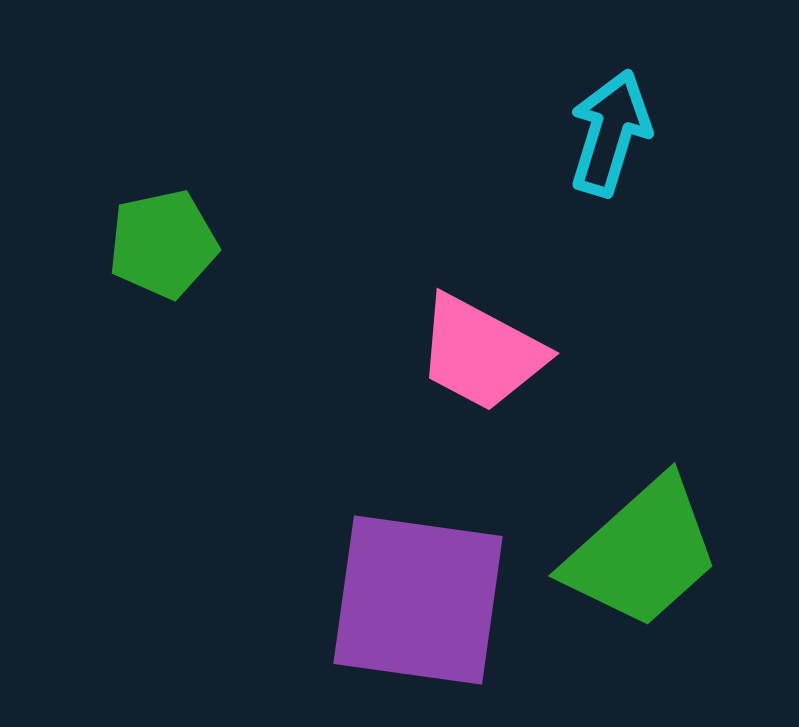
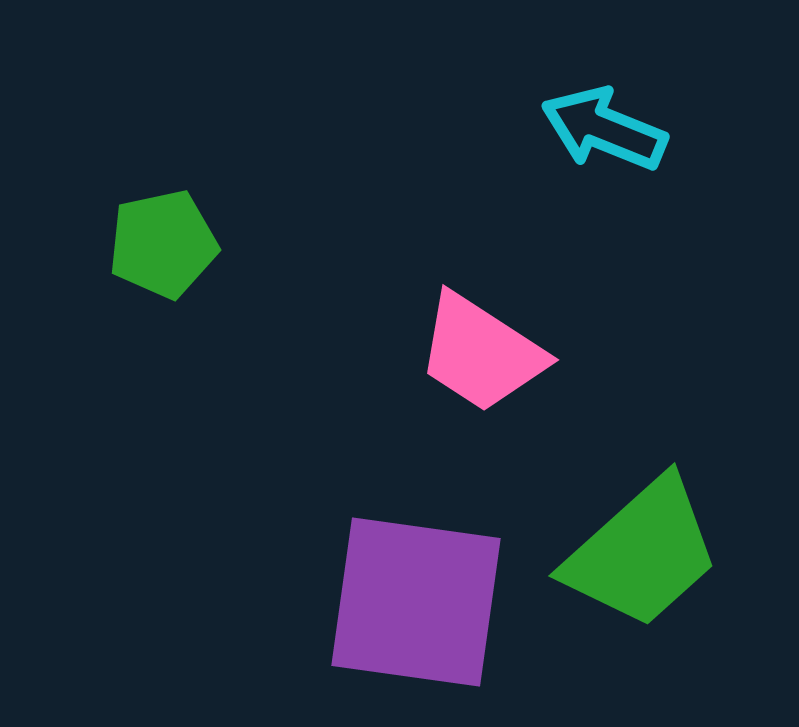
cyan arrow: moved 6 px left, 4 px up; rotated 85 degrees counterclockwise
pink trapezoid: rotated 5 degrees clockwise
purple square: moved 2 px left, 2 px down
